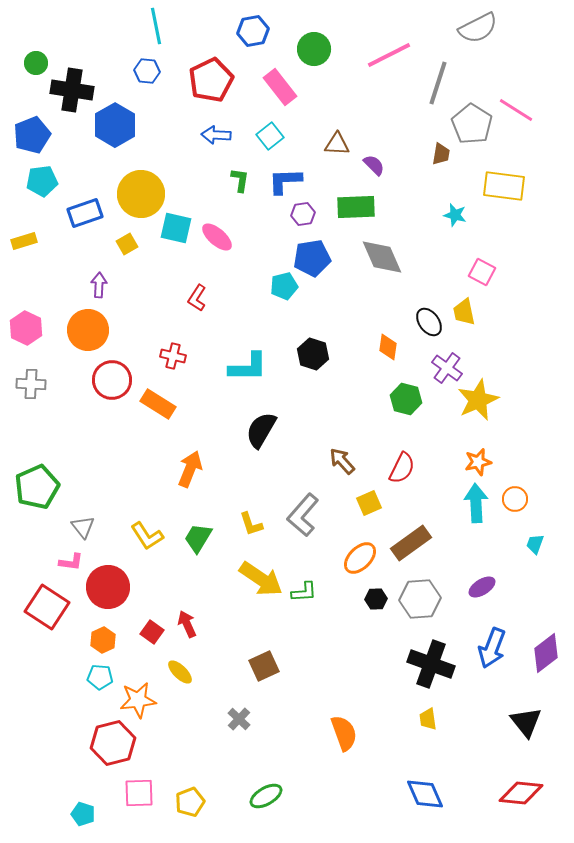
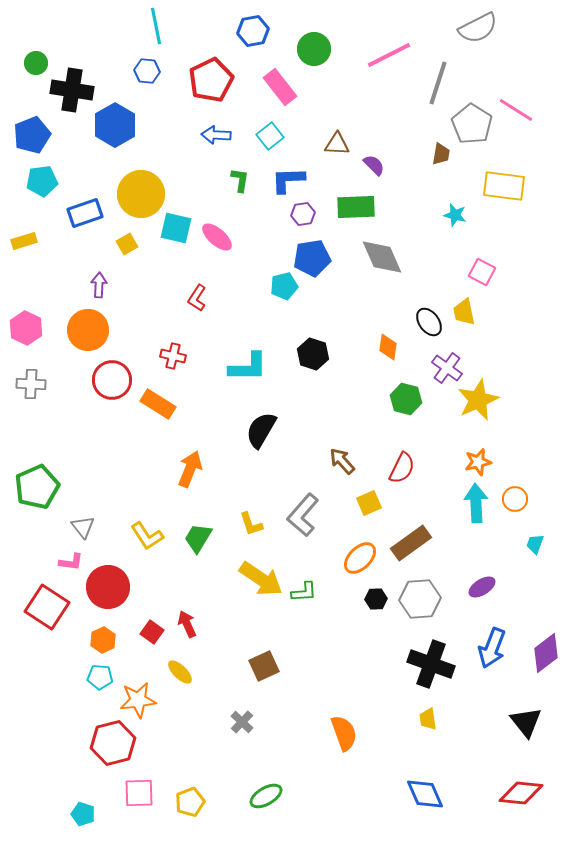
blue L-shape at (285, 181): moved 3 px right, 1 px up
gray cross at (239, 719): moved 3 px right, 3 px down
